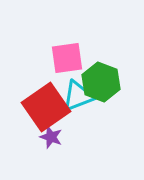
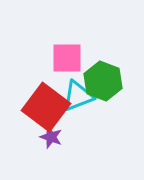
pink square: rotated 8 degrees clockwise
green hexagon: moved 2 px right, 1 px up
red square: rotated 18 degrees counterclockwise
